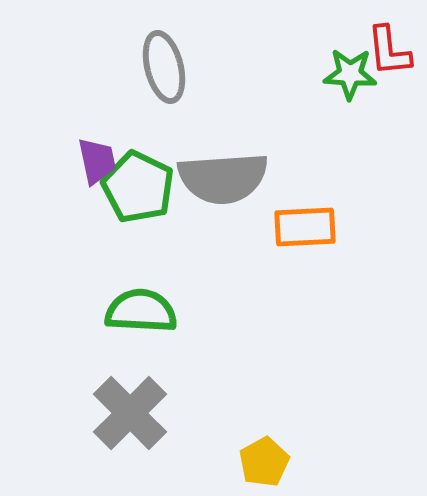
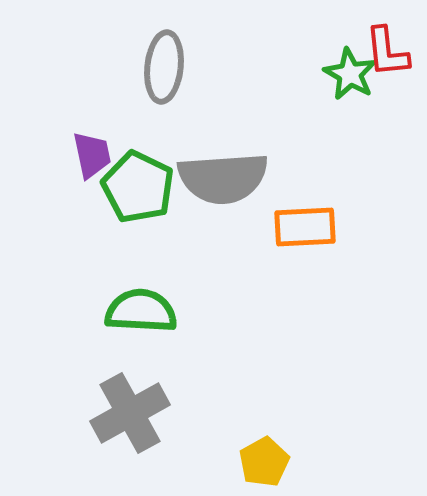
red L-shape: moved 2 px left, 1 px down
gray ellipse: rotated 20 degrees clockwise
green star: rotated 26 degrees clockwise
purple trapezoid: moved 5 px left, 6 px up
gray cross: rotated 16 degrees clockwise
